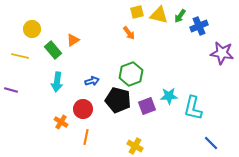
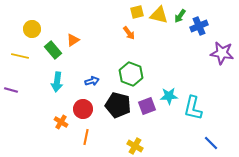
green hexagon: rotated 20 degrees counterclockwise
black pentagon: moved 5 px down
